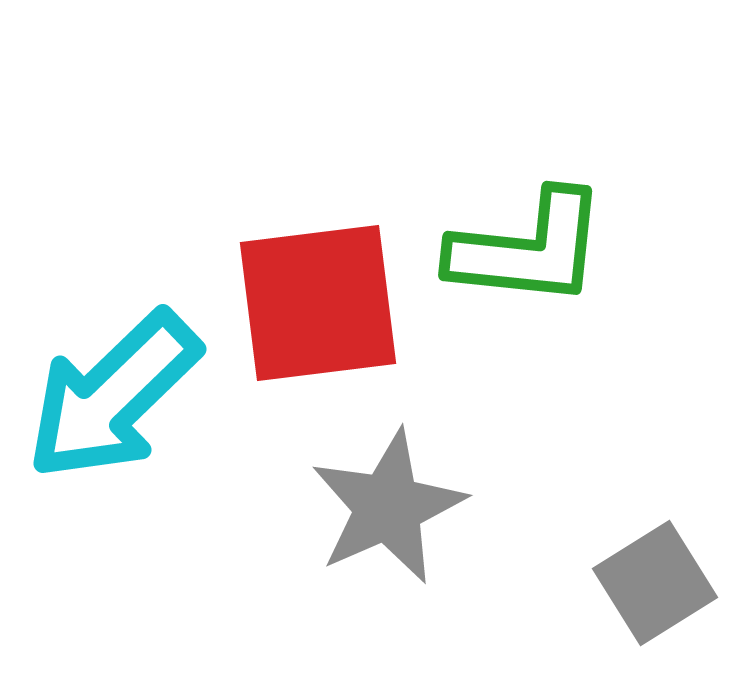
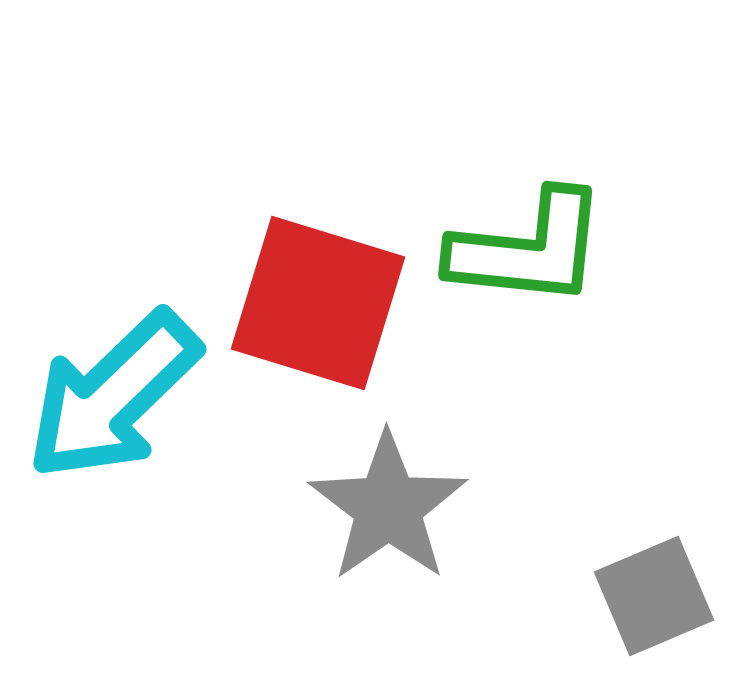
red square: rotated 24 degrees clockwise
gray star: rotated 11 degrees counterclockwise
gray square: moved 1 px left, 13 px down; rotated 9 degrees clockwise
